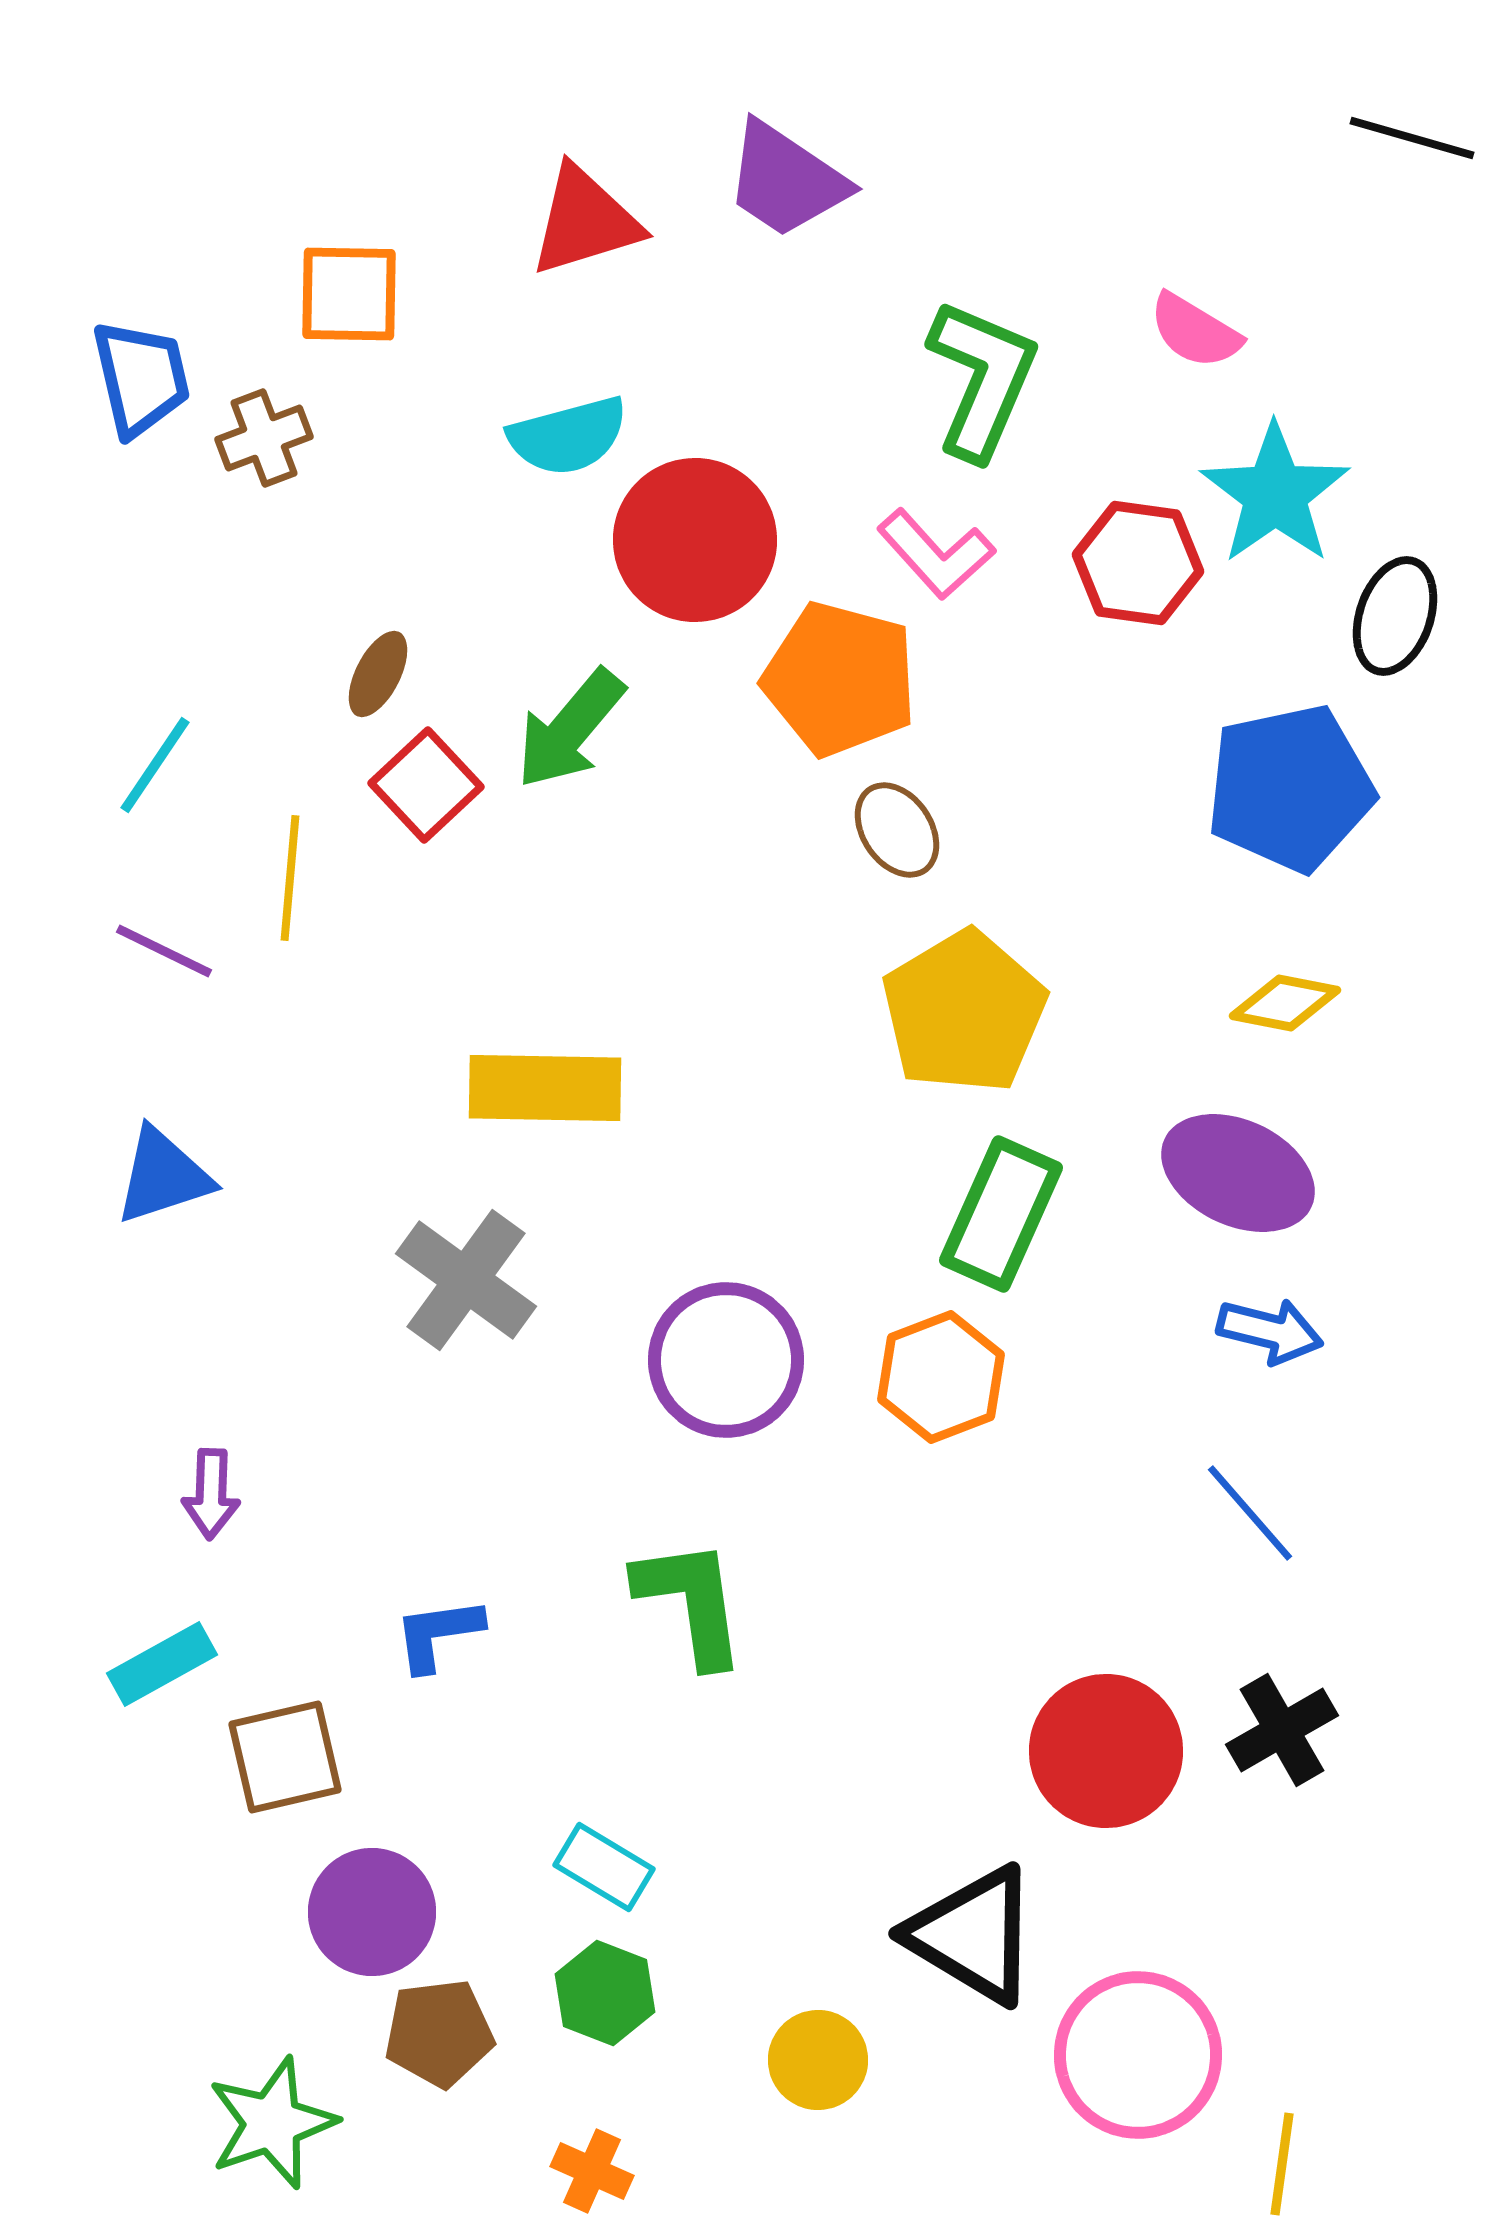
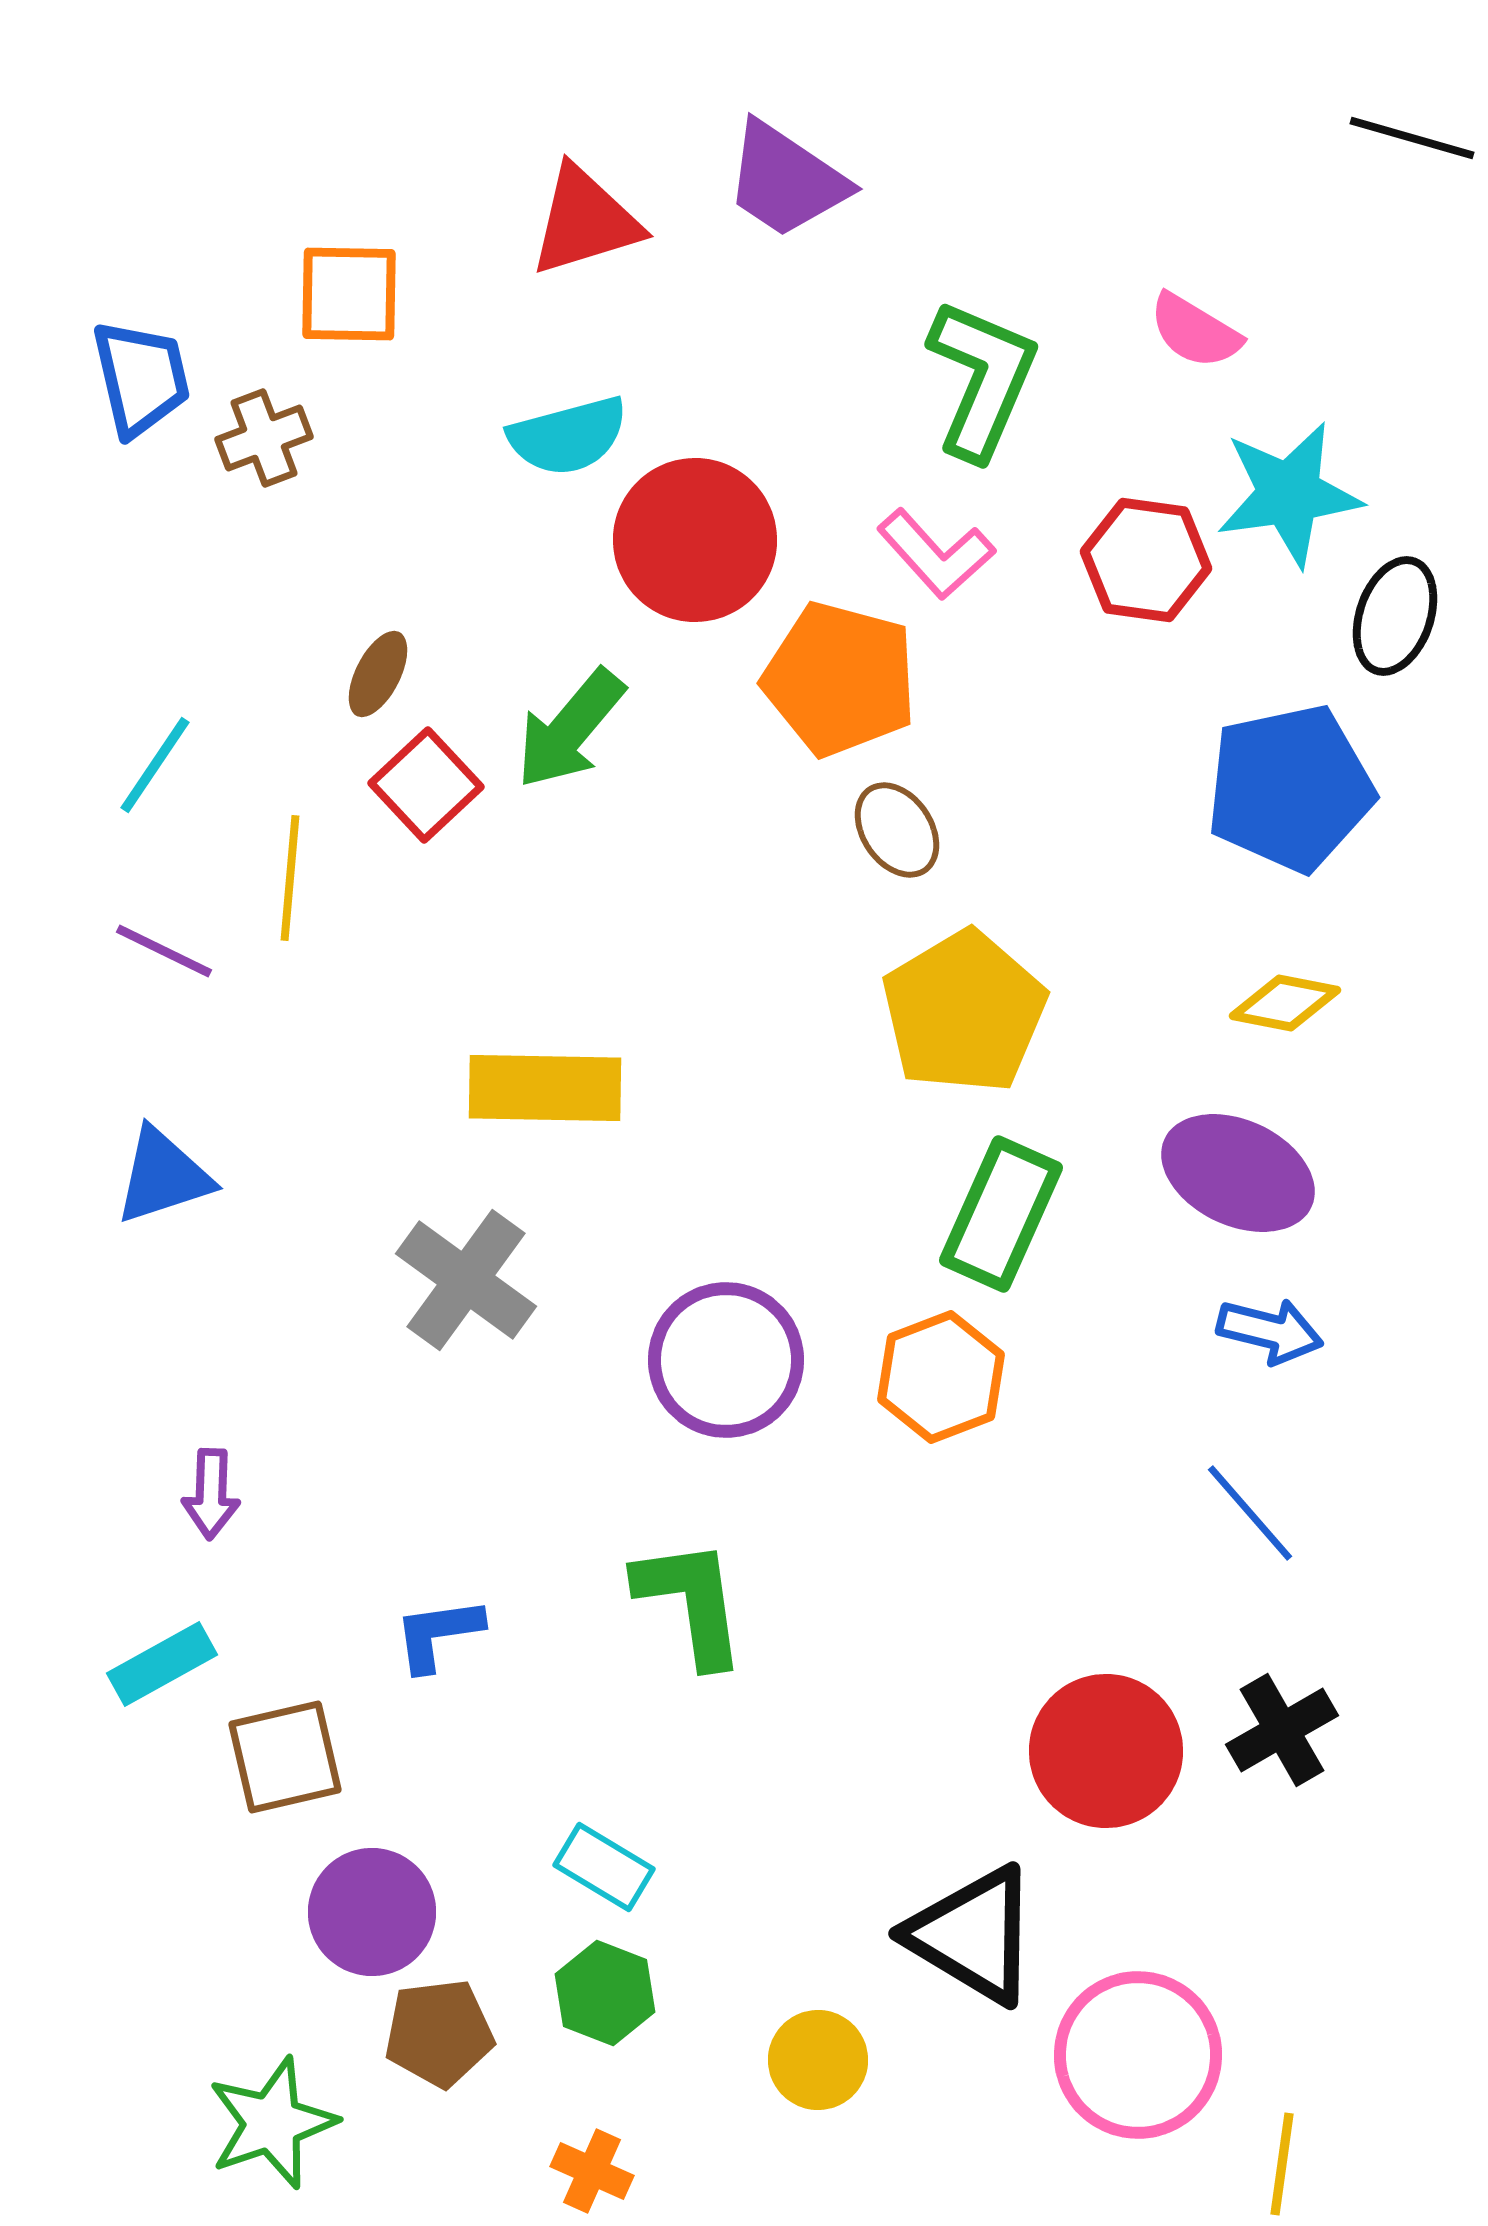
cyan star at (1275, 494): moved 14 px right; rotated 27 degrees clockwise
red hexagon at (1138, 563): moved 8 px right, 3 px up
